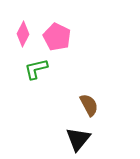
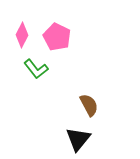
pink diamond: moved 1 px left, 1 px down
green L-shape: rotated 115 degrees counterclockwise
